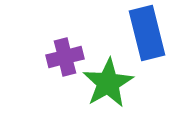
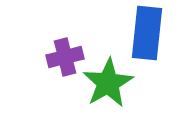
blue rectangle: rotated 20 degrees clockwise
